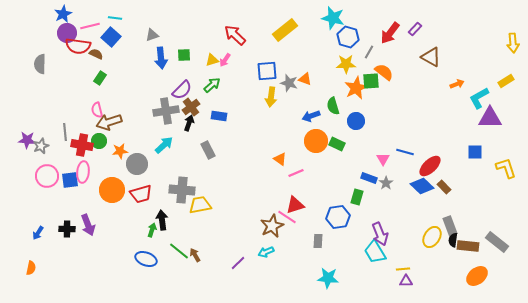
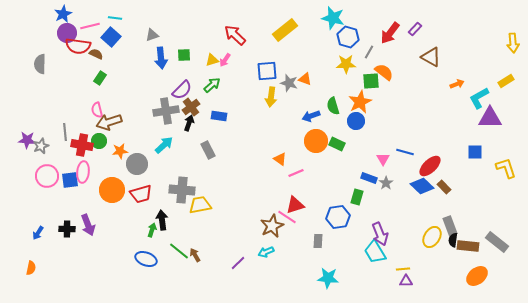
orange star at (356, 88): moved 4 px right, 14 px down
